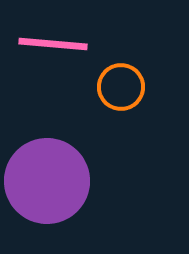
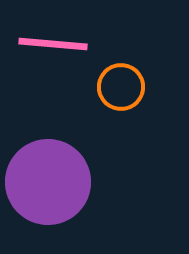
purple circle: moved 1 px right, 1 px down
